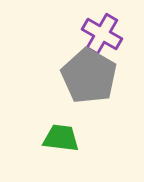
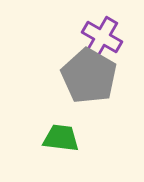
purple cross: moved 3 px down
